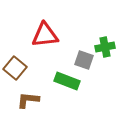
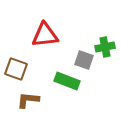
brown square: moved 1 px right, 1 px down; rotated 20 degrees counterclockwise
